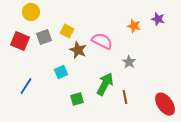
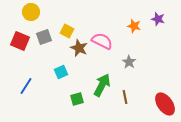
brown star: moved 1 px right, 2 px up
green arrow: moved 3 px left, 1 px down
